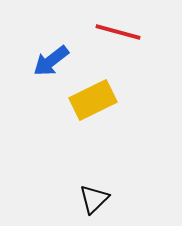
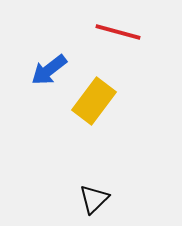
blue arrow: moved 2 px left, 9 px down
yellow rectangle: moved 1 px right, 1 px down; rotated 27 degrees counterclockwise
